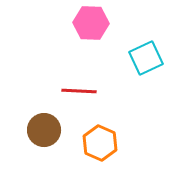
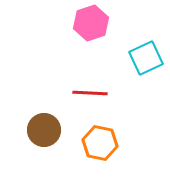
pink hexagon: rotated 20 degrees counterclockwise
red line: moved 11 px right, 2 px down
orange hexagon: rotated 12 degrees counterclockwise
